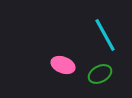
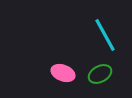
pink ellipse: moved 8 px down
